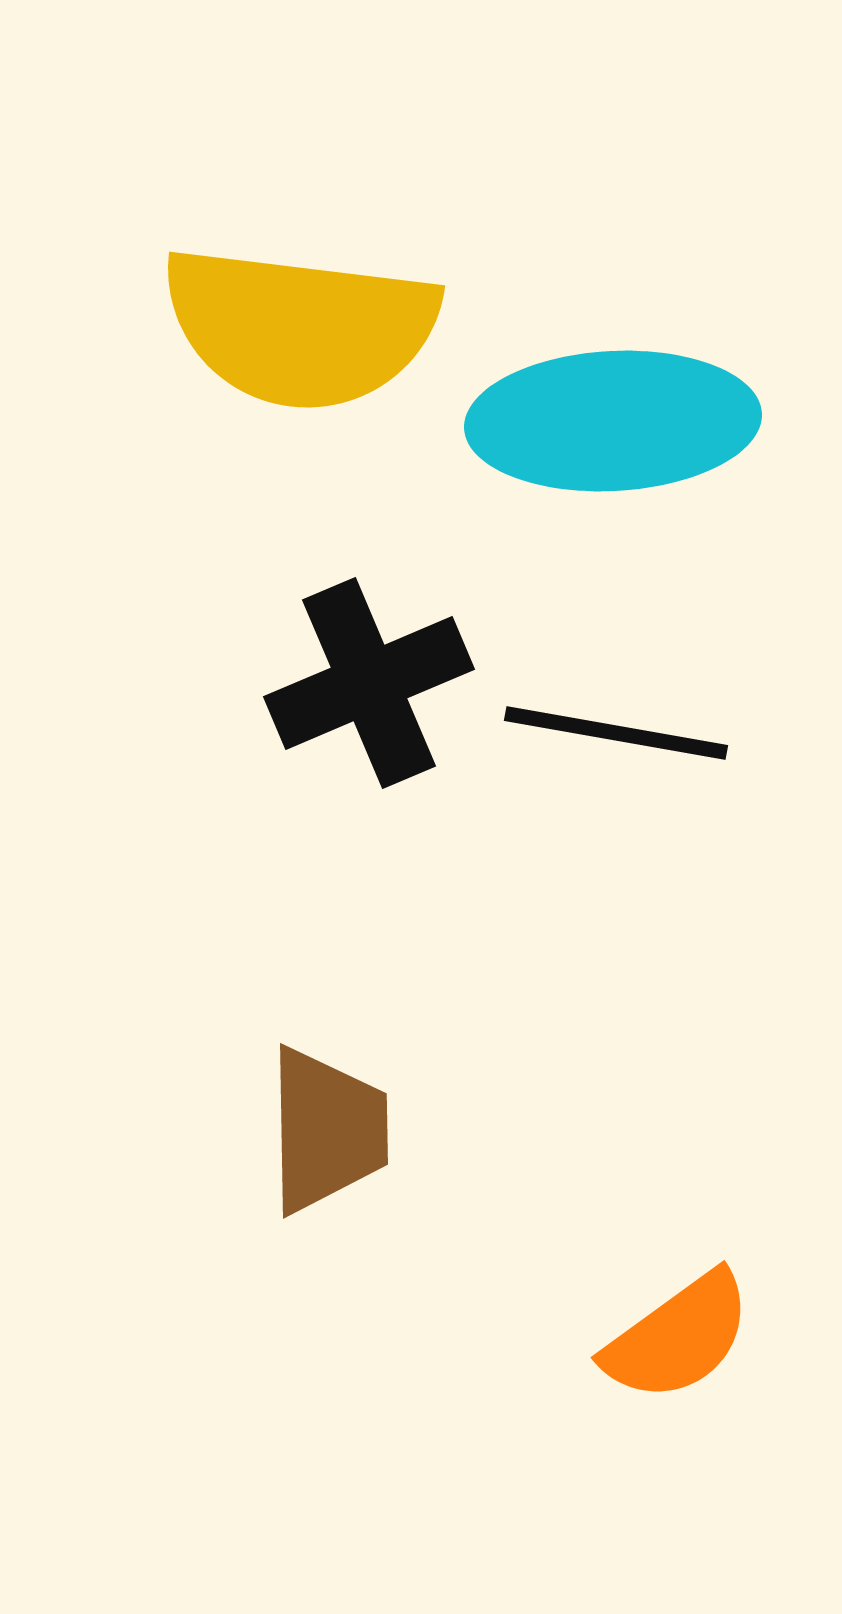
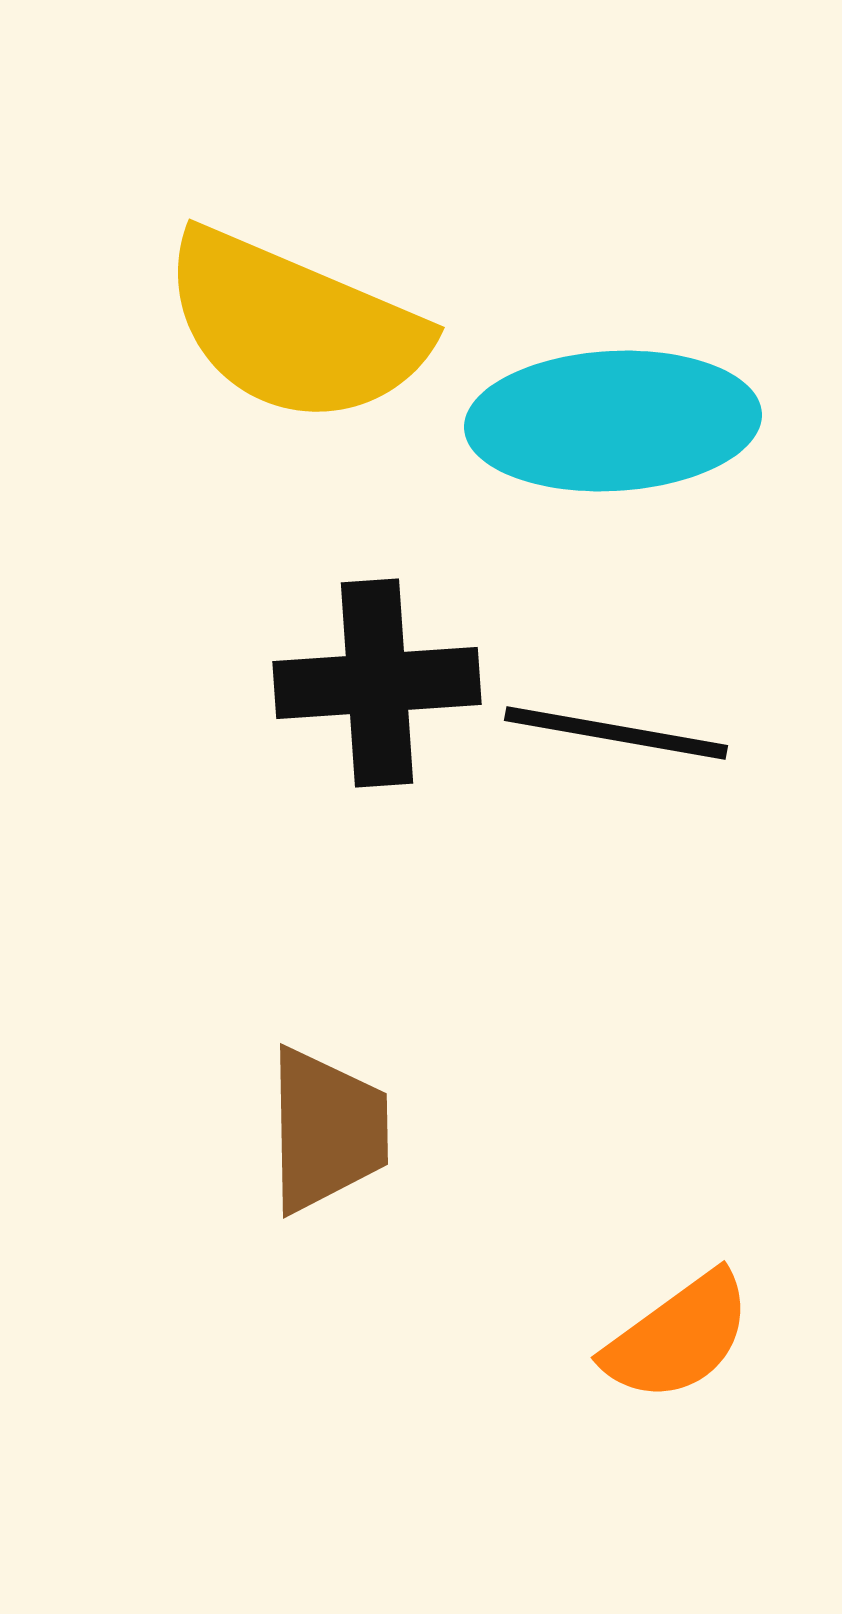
yellow semicircle: moved 6 px left; rotated 16 degrees clockwise
black cross: moved 8 px right; rotated 19 degrees clockwise
